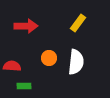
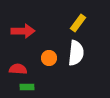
red arrow: moved 3 px left, 5 px down
white semicircle: moved 9 px up
red semicircle: moved 6 px right, 3 px down
green rectangle: moved 3 px right, 1 px down
